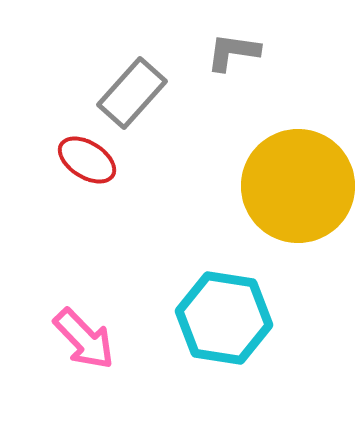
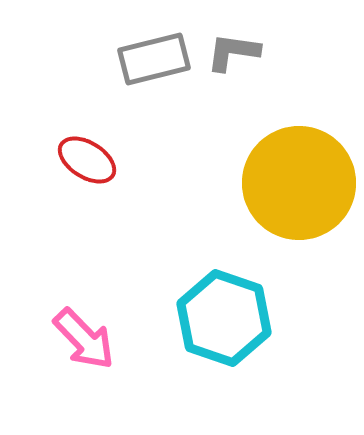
gray rectangle: moved 22 px right, 34 px up; rotated 34 degrees clockwise
yellow circle: moved 1 px right, 3 px up
cyan hexagon: rotated 10 degrees clockwise
